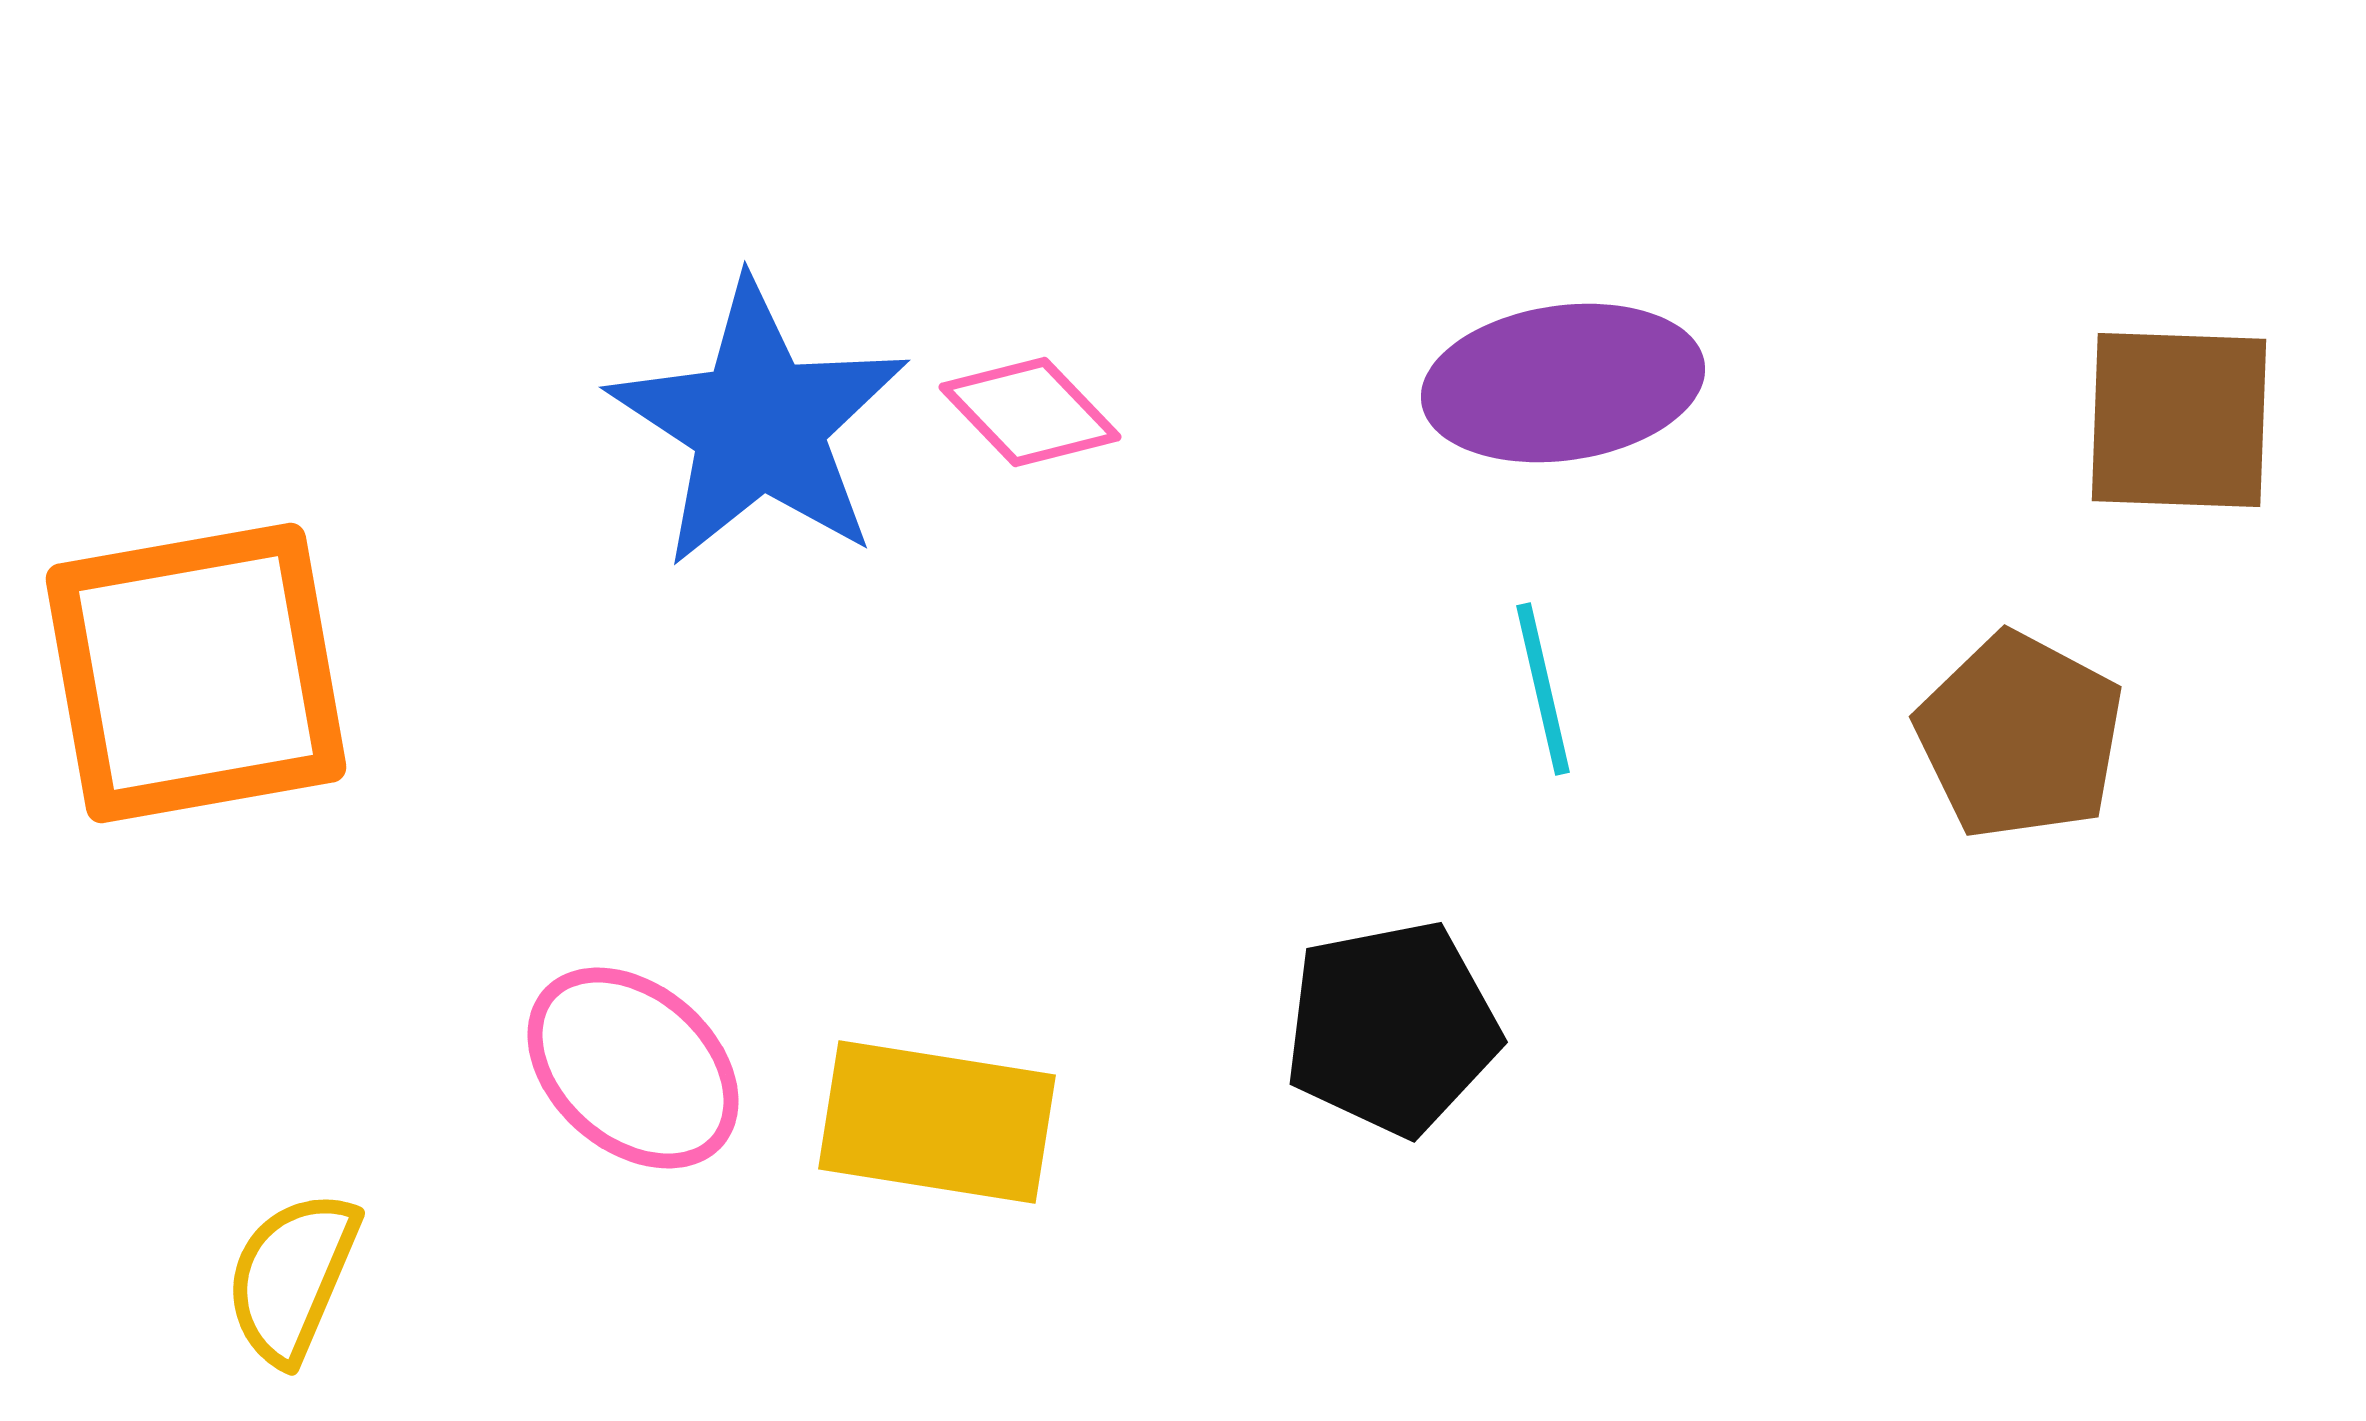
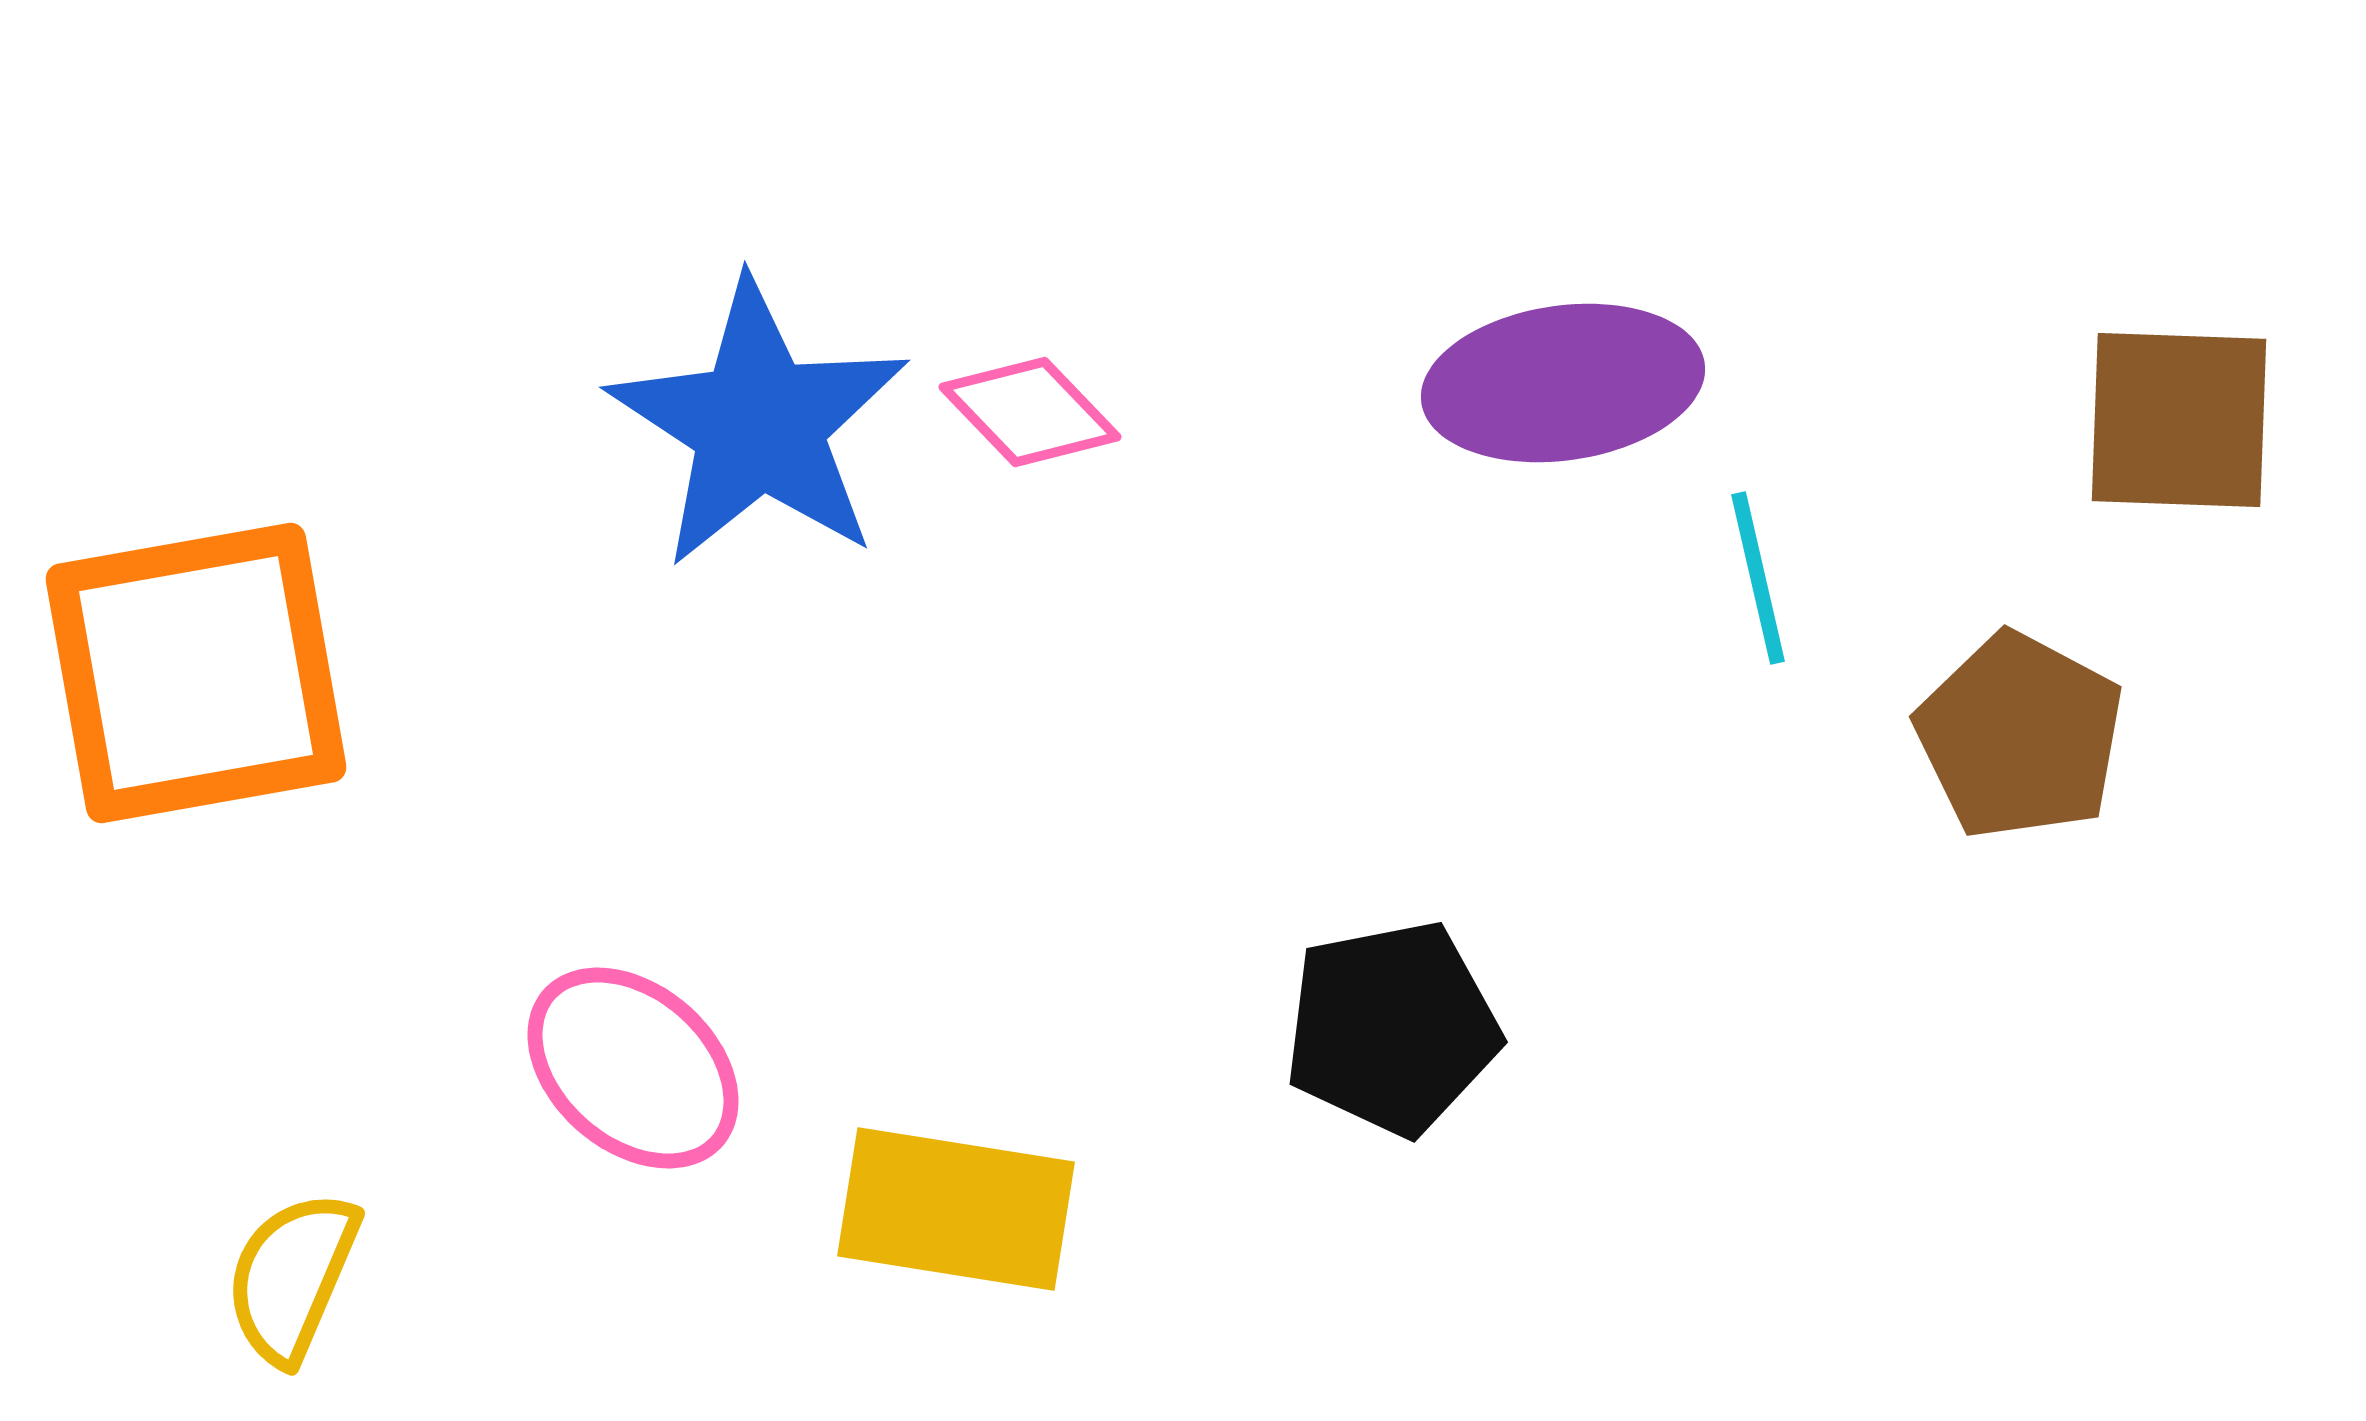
cyan line: moved 215 px right, 111 px up
yellow rectangle: moved 19 px right, 87 px down
